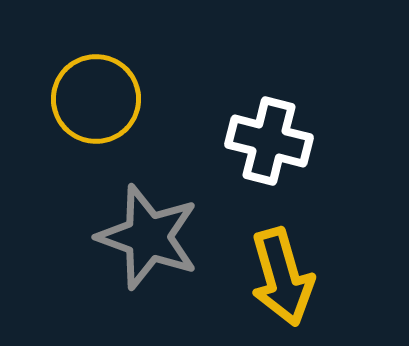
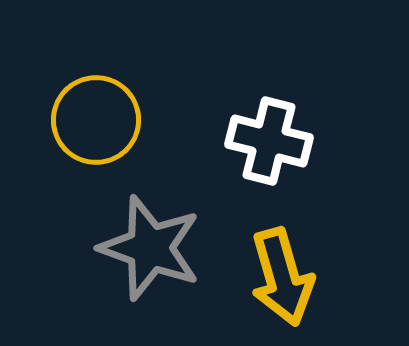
yellow circle: moved 21 px down
gray star: moved 2 px right, 11 px down
